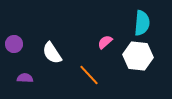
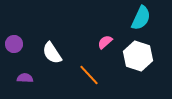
cyan semicircle: moved 1 px left, 5 px up; rotated 20 degrees clockwise
white hexagon: rotated 12 degrees clockwise
